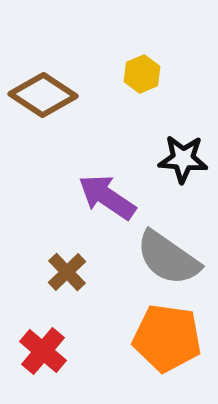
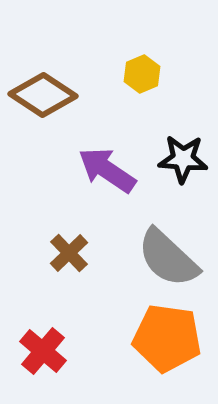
purple arrow: moved 27 px up
gray semicircle: rotated 8 degrees clockwise
brown cross: moved 2 px right, 19 px up
